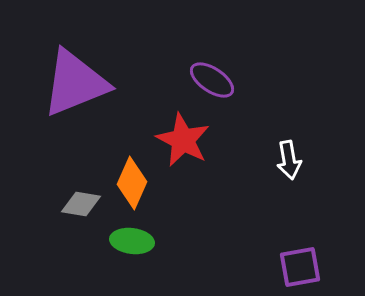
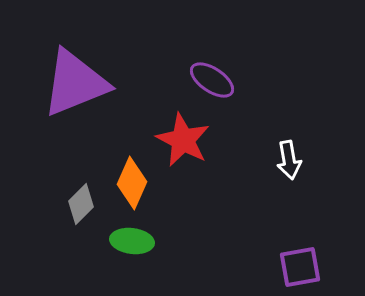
gray diamond: rotated 54 degrees counterclockwise
